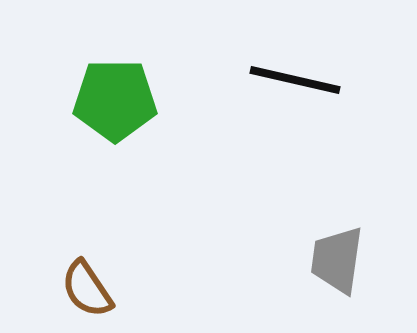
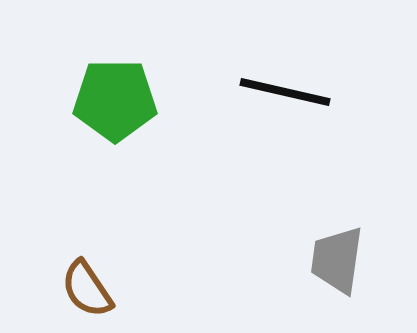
black line: moved 10 px left, 12 px down
